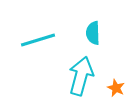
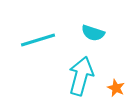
cyan semicircle: rotated 70 degrees counterclockwise
